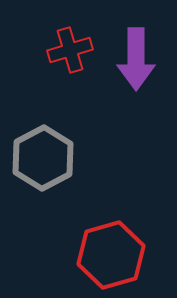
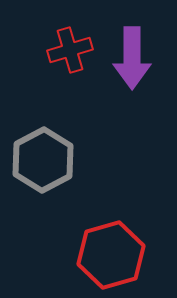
purple arrow: moved 4 px left, 1 px up
gray hexagon: moved 2 px down
